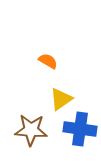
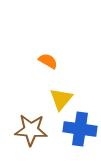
yellow triangle: rotated 15 degrees counterclockwise
